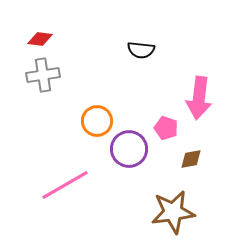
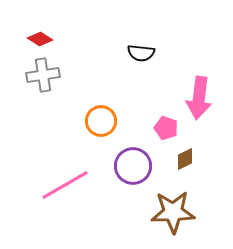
red diamond: rotated 25 degrees clockwise
black semicircle: moved 3 px down
orange circle: moved 4 px right
purple circle: moved 4 px right, 17 px down
brown diamond: moved 6 px left; rotated 15 degrees counterclockwise
brown star: rotated 6 degrees clockwise
